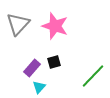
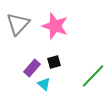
cyan triangle: moved 5 px right, 3 px up; rotated 32 degrees counterclockwise
